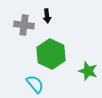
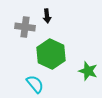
gray cross: moved 1 px right, 2 px down
